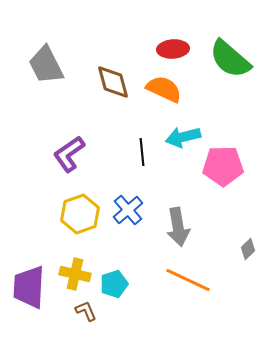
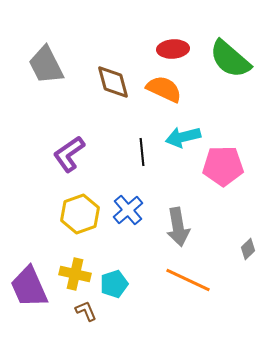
purple trapezoid: rotated 27 degrees counterclockwise
